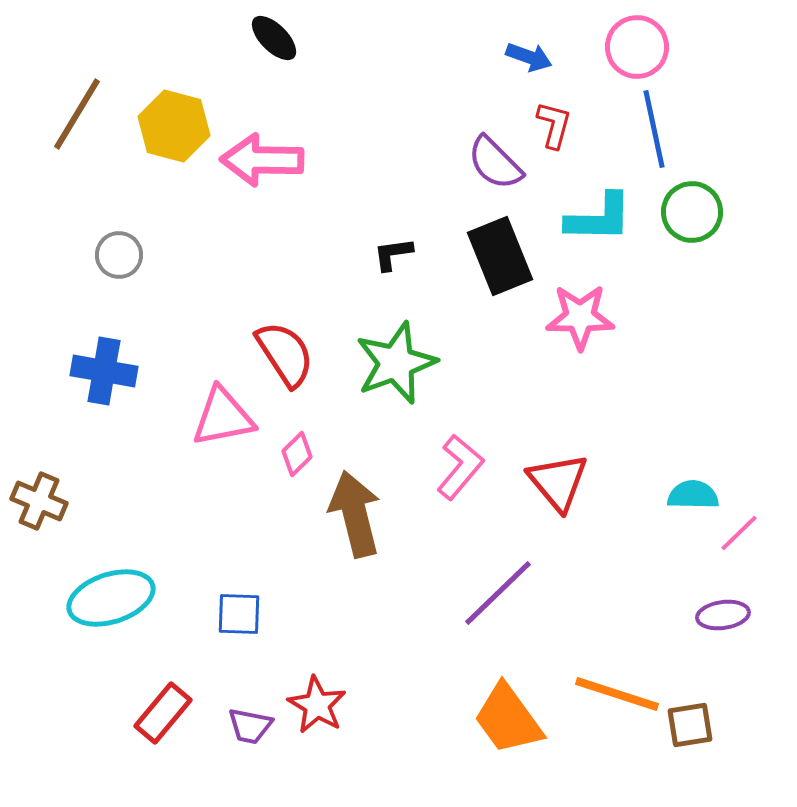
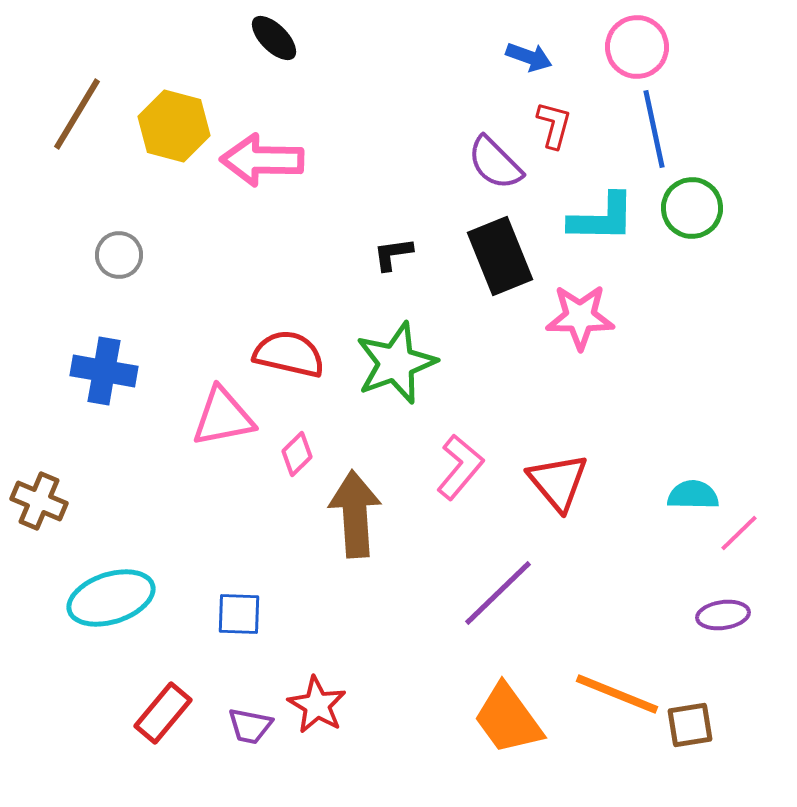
green circle: moved 4 px up
cyan L-shape: moved 3 px right
red semicircle: moved 4 px right; rotated 44 degrees counterclockwise
brown arrow: rotated 10 degrees clockwise
orange line: rotated 4 degrees clockwise
